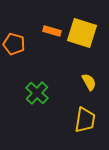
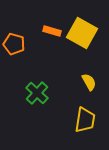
yellow square: rotated 12 degrees clockwise
